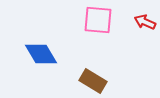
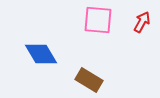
red arrow: moved 3 px left; rotated 95 degrees clockwise
brown rectangle: moved 4 px left, 1 px up
